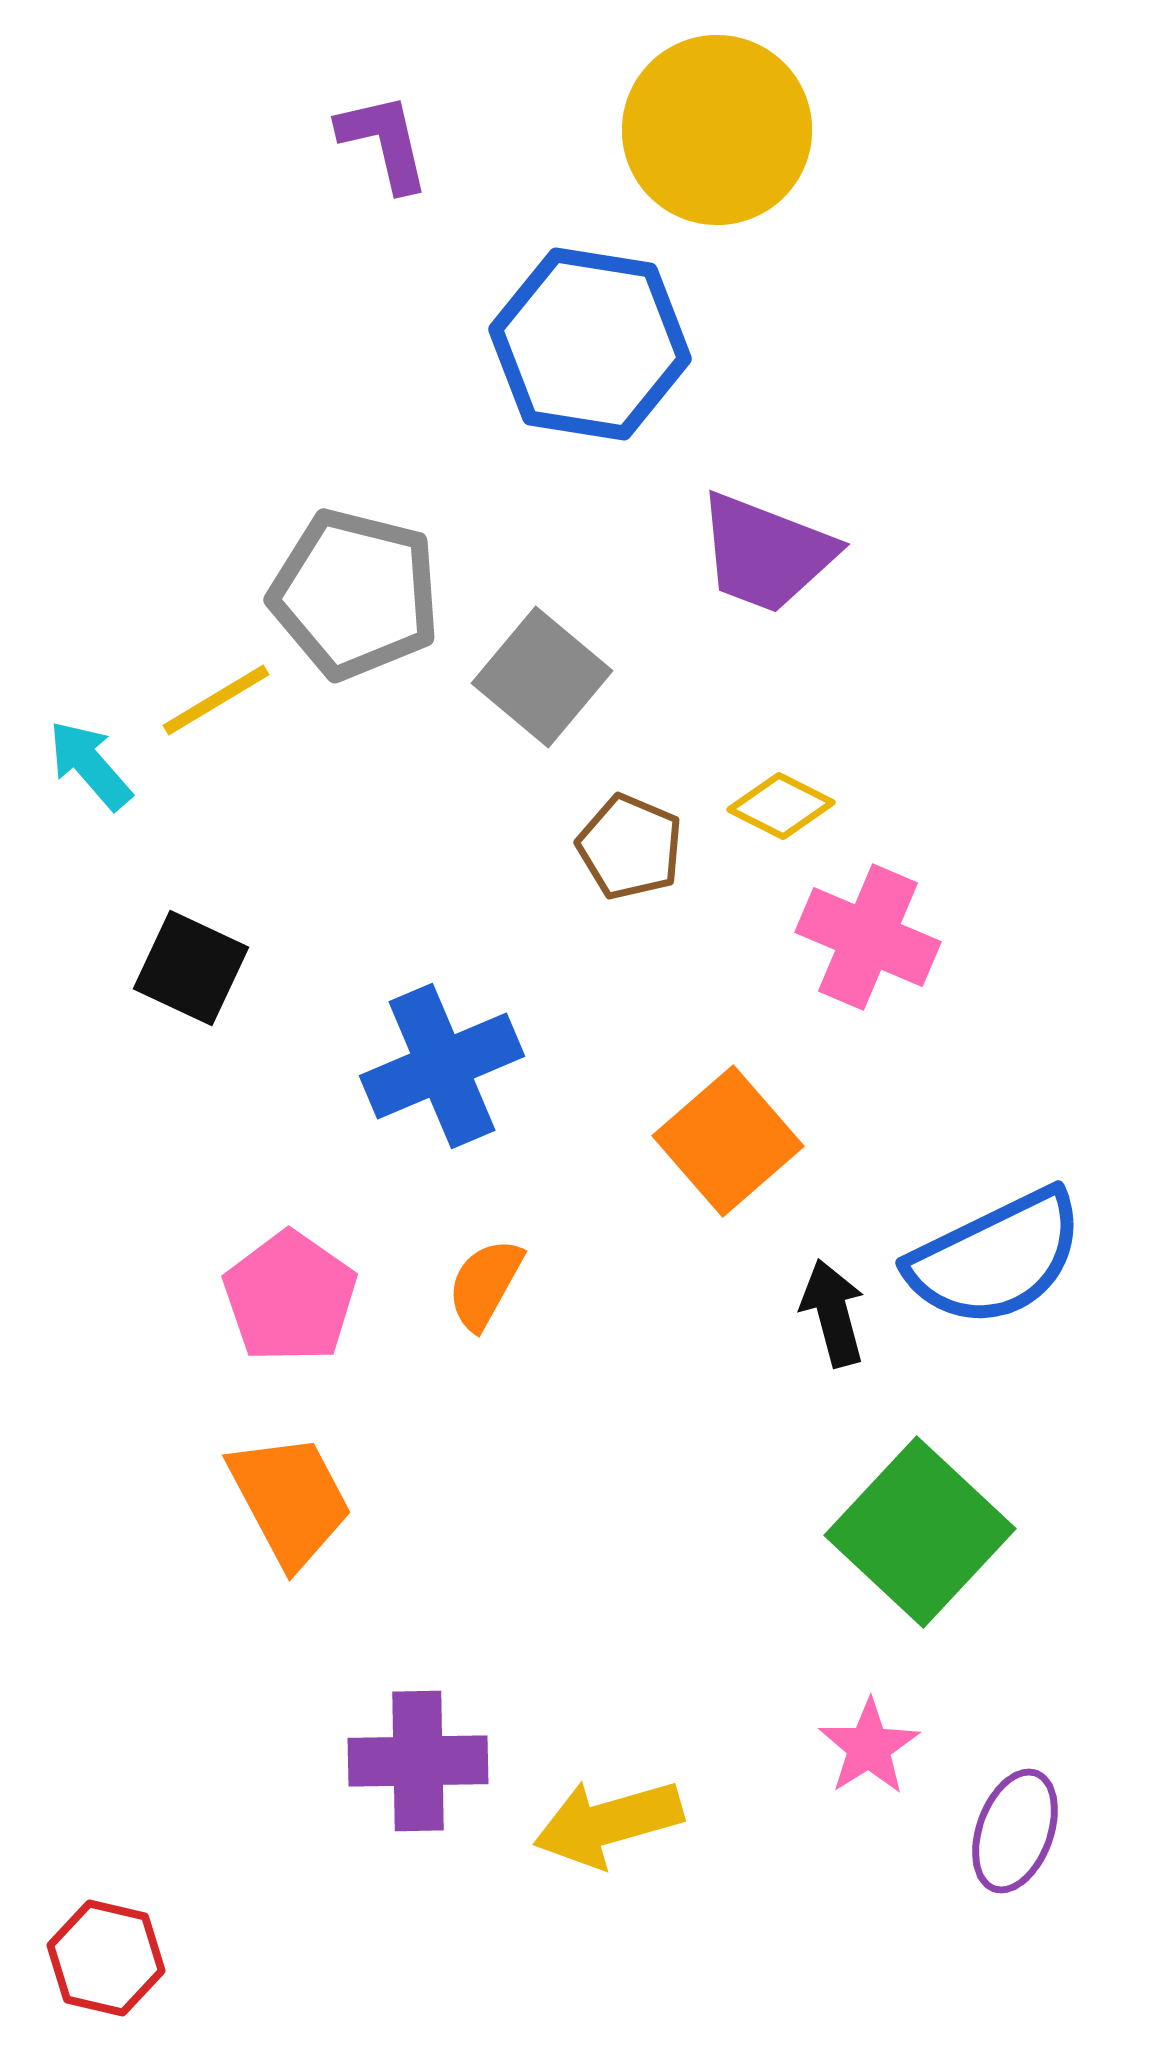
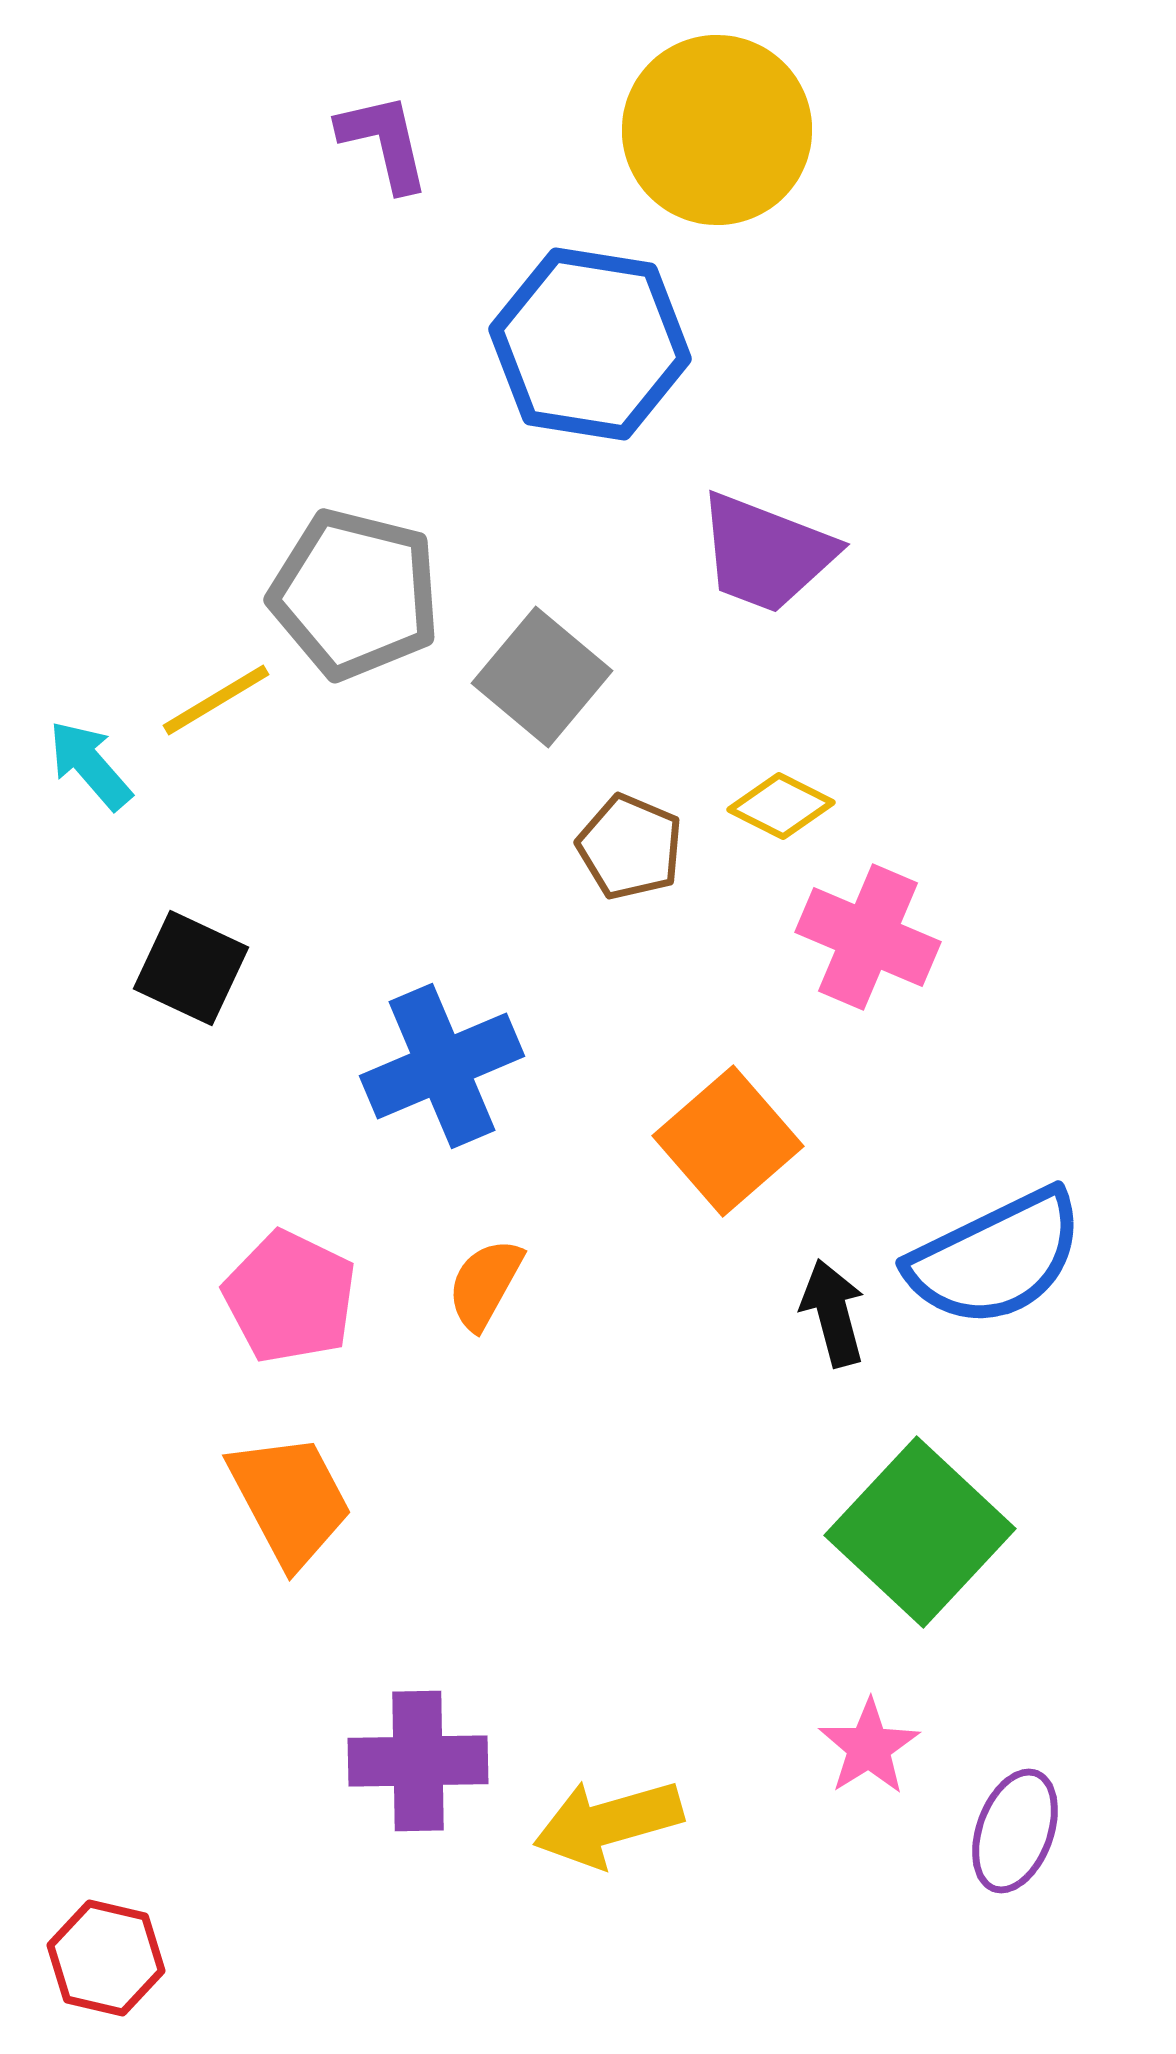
pink pentagon: rotated 9 degrees counterclockwise
